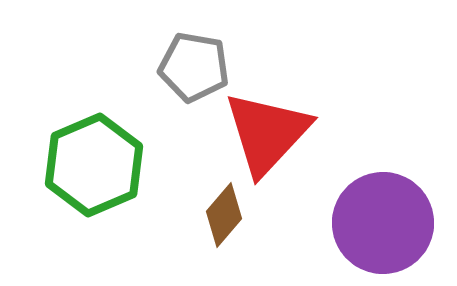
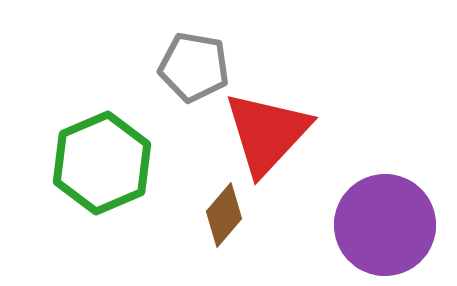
green hexagon: moved 8 px right, 2 px up
purple circle: moved 2 px right, 2 px down
